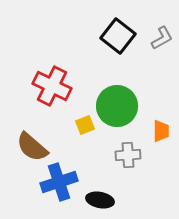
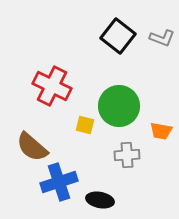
gray L-shape: rotated 50 degrees clockwise
green circle: moved 2 px right
yellow square: rotated 36 degrees clockwise
orange trapezoid: rotated 100 degrees clockwise
gray cross: moved 1 px left
